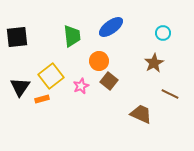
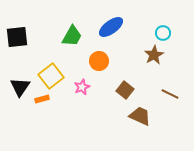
green trapezoid: rotated 35 degrees clockwise
brown star: moved 8 px up
brown square: moved 16 px right, 9 px down
pink star: moved 1 px right, 1 px down
brown trapezoid: moved 1 px left, 2 px down
